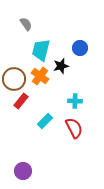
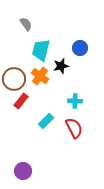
cyan rectangle: moved 1 px right
